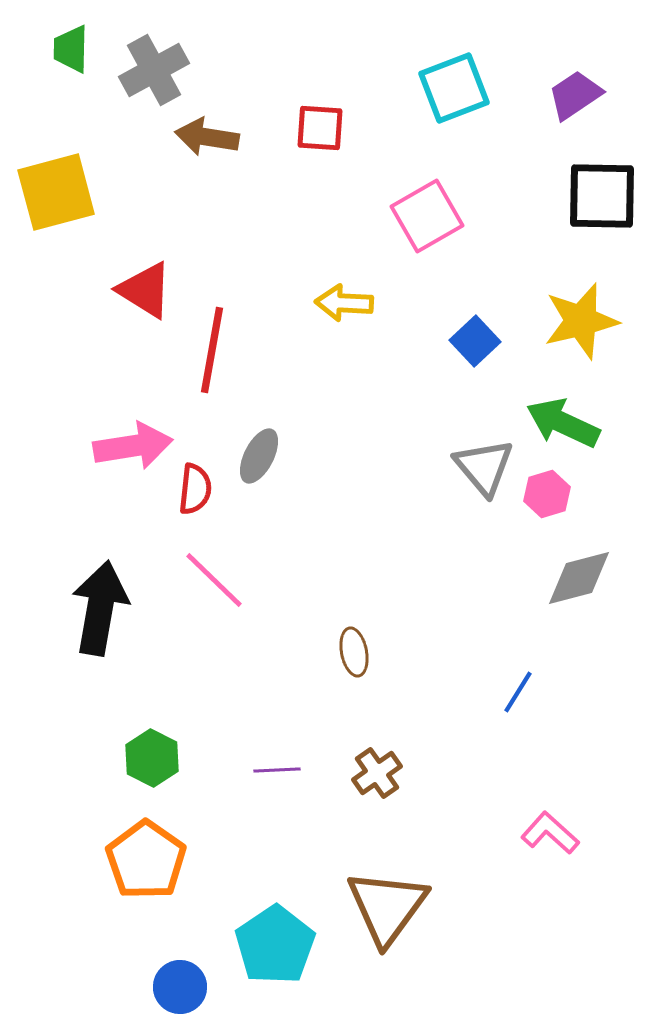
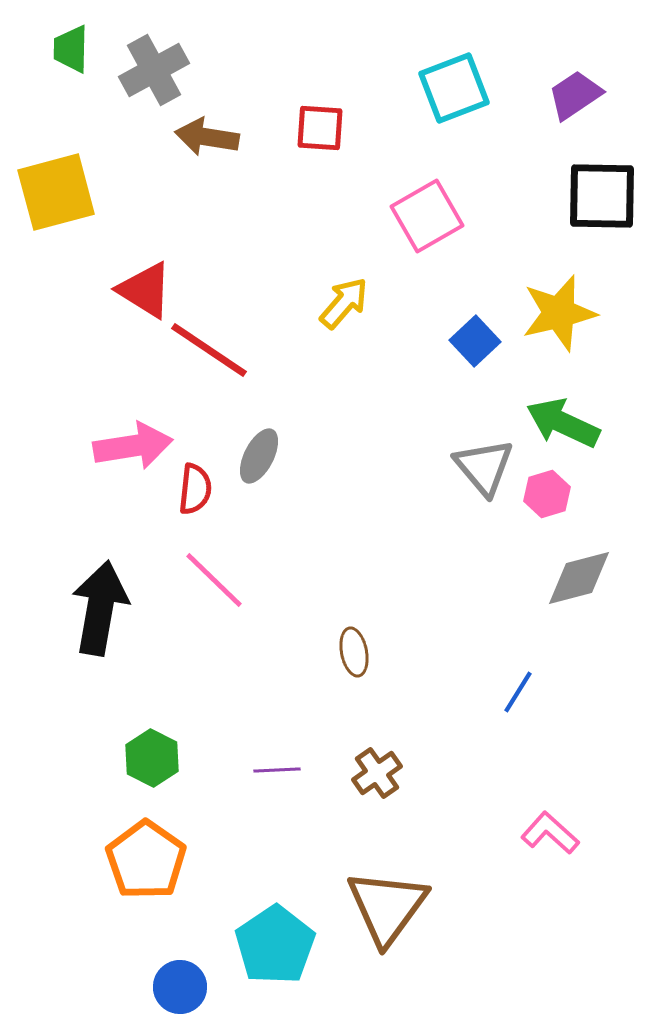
yellow arrow: rotated 128 degrees clockwise
yellow star: moved 22 px left, 8 px up
red line: moved 3 px left; rotated 66 degrees counterclockwise
